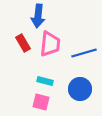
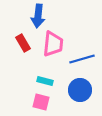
pink trapezoid: moved 3 px right
blue line: moved 2 px left, 6 px down
blue circle: moved 1 px down
